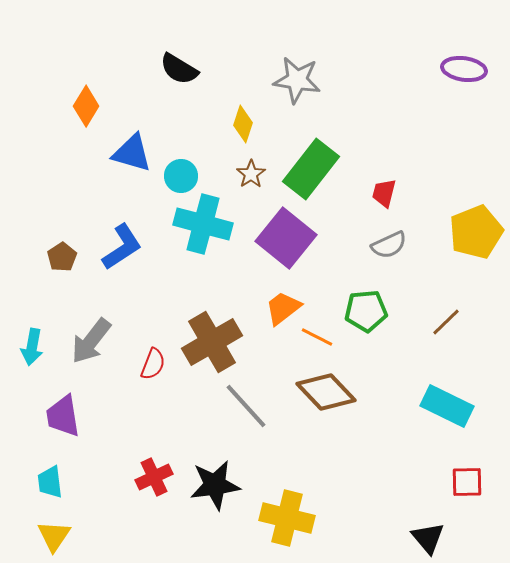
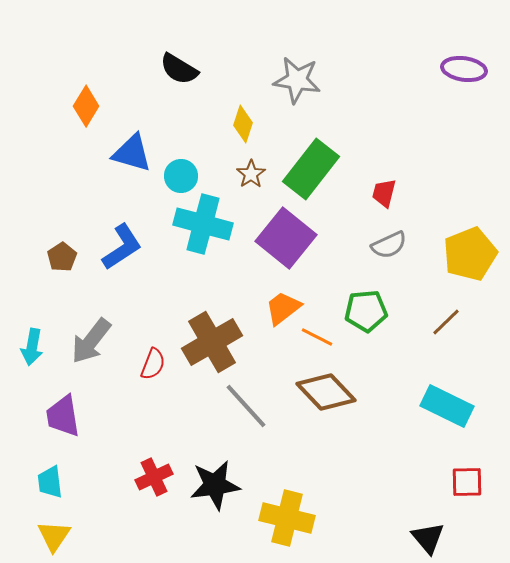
yellow pentagon: moved 6 px left, 22 px down
